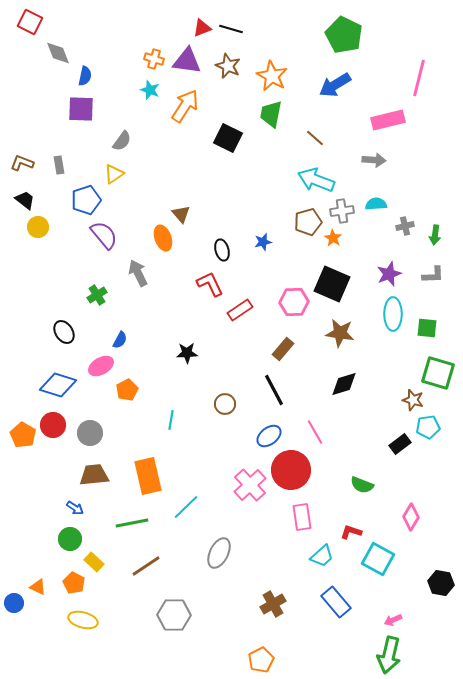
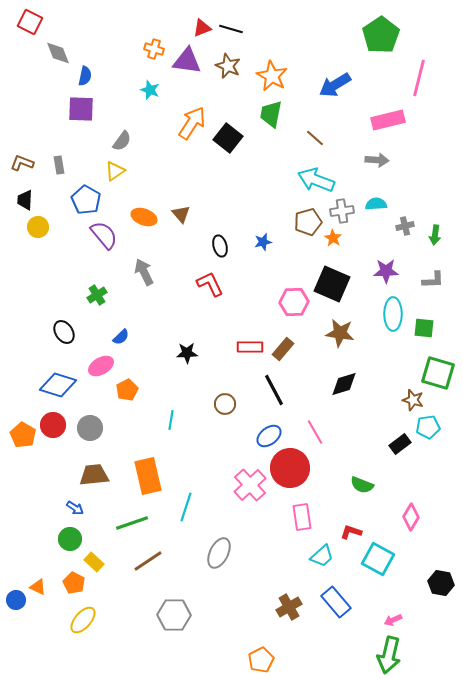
green pentagon at (344, 35): moved 37 px right; rotated 12 degrees clockwise
orange cross at (154, 59): moved 10 px up
orange arrow at (185, 106): moved 7 px right, 17 px down
black square at (228, 138): rotated 12 degrees clockwise
gray arrow at (374, 160): moved 3 px right
yellow triangle at (114, 174): moved 1 px right, 3 px up
black trapezoid at (25, 200): rotated 125 degrees counterclockwise
blue pentagon at (86, 200): rotated 24 degrees counterclockwise
orange ellipse at (163, 238): moved 19 px left, 21 px up; rotated 50 degrees counterclockwise
black ellipse at (222, 250): moved 2 px left, 4 px up
gray arrow at (138, 273): moved 6 px right, 1 px up
purple star at (389, 274): moved 3 px left, 3 px up; rotated 20 degrees clockwise
gray L-shape at (433, 275): moved 5 px down
red rectangle at (240, 310): moved 10 px right, 37 px down; rotated 35 degrees clockwise
green square at (427, 328): moved 3 px left
blue semicircle at (120, 340): moved 1 px right, 3 px up; rotated 18 degrees clockwise
gray circle at (90, 433): moved 5 px up
red circle at (291, 470): moved 1 px left, 2 px up
cyan line at (186, 507): rotated 28 degrees counterclockwise
green line at (132, 523): rotated 8 degrees counterclockwise
brown line at (146, 566): moved 2 px right, 5 px up
blue circle at (14, 603): moved 2 px right, 3 px up
brown cross at (273, 604): moved 16 px right, 3 px down
yellow ellipse at (83, 620): rotated 64 degrees counterclockwise
